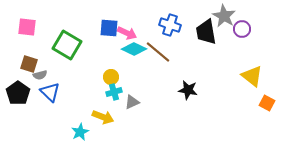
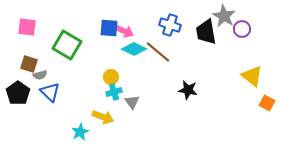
pink arrow: moved 3 px left, 2 px up
gray triangle: rotated 42 degrees counterclockwise
